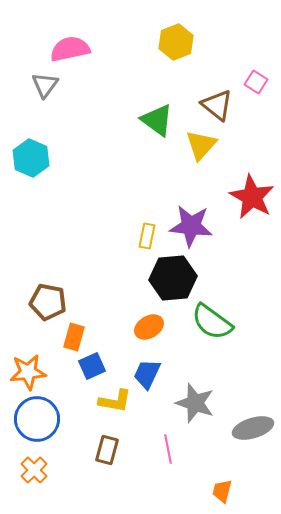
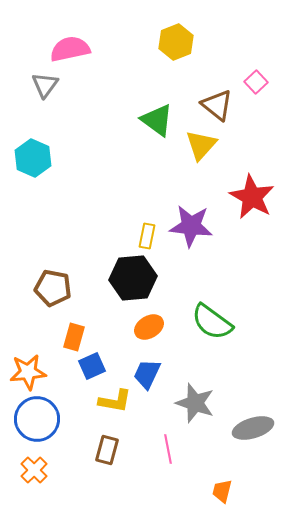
pink square: rotated 15 degrees clockwise
cyan hexagon: moved 2 px right
black hexagon: moved 40 px left
brown pentagon: moved 5 px right, 14 px up
